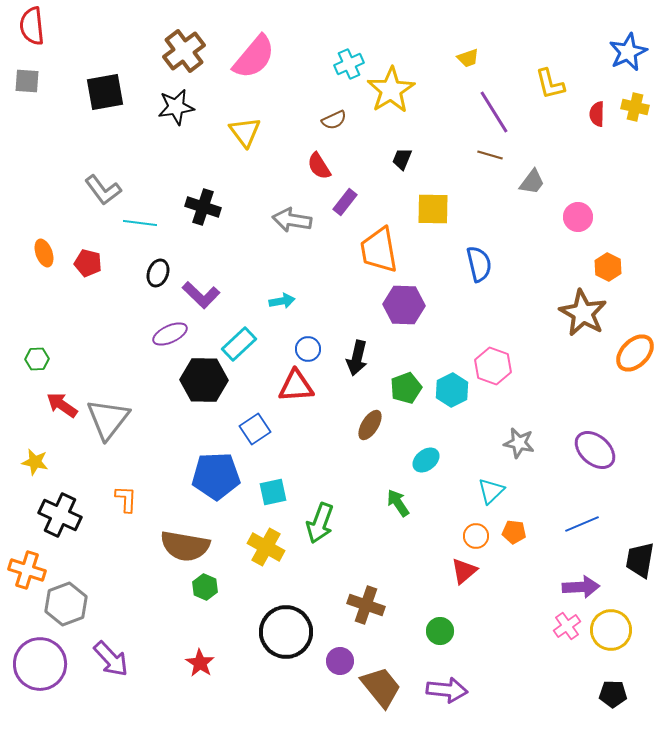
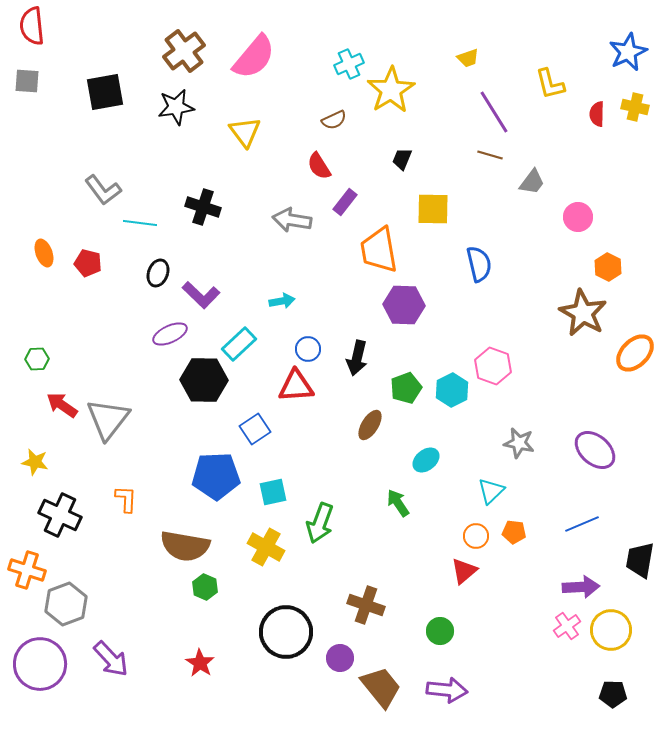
purple circle at (340, 661): moved 3 px up
